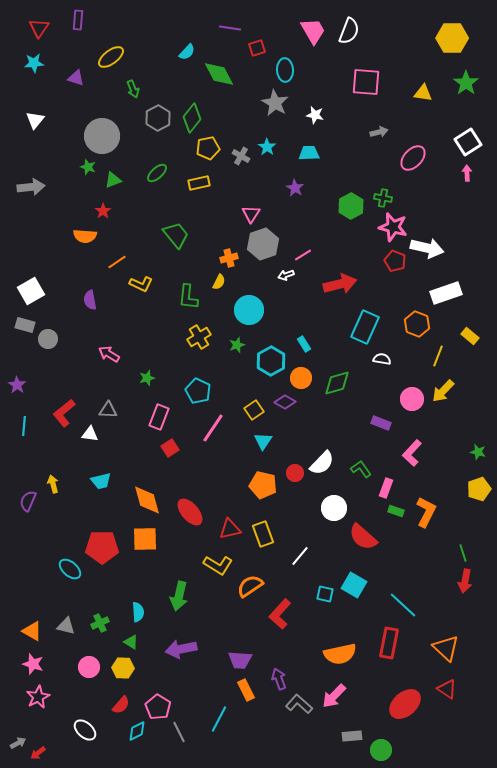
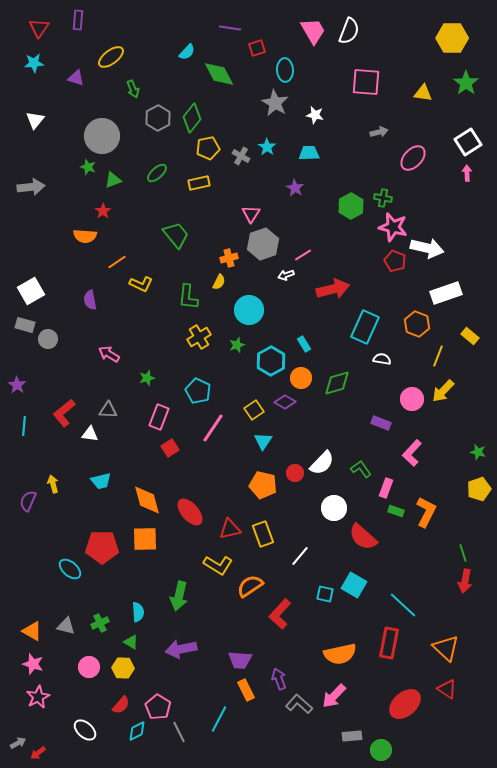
red arrow at (340, 284): moved 7 px left, 5 px down
